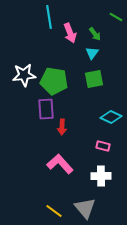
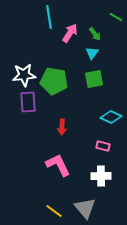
pink arrow: rotated 126 degrees counterclockwise
purple rectangle: moved 18 px left, 7 px up
pink L-shape: moved 2 px left, 1 px down; rotated 16 degrees clockwise
